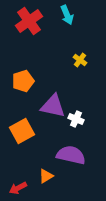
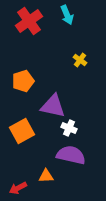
white cross: moved 7 px left, 9 px down
orange triangle: rotated 28 degrees clockwise
